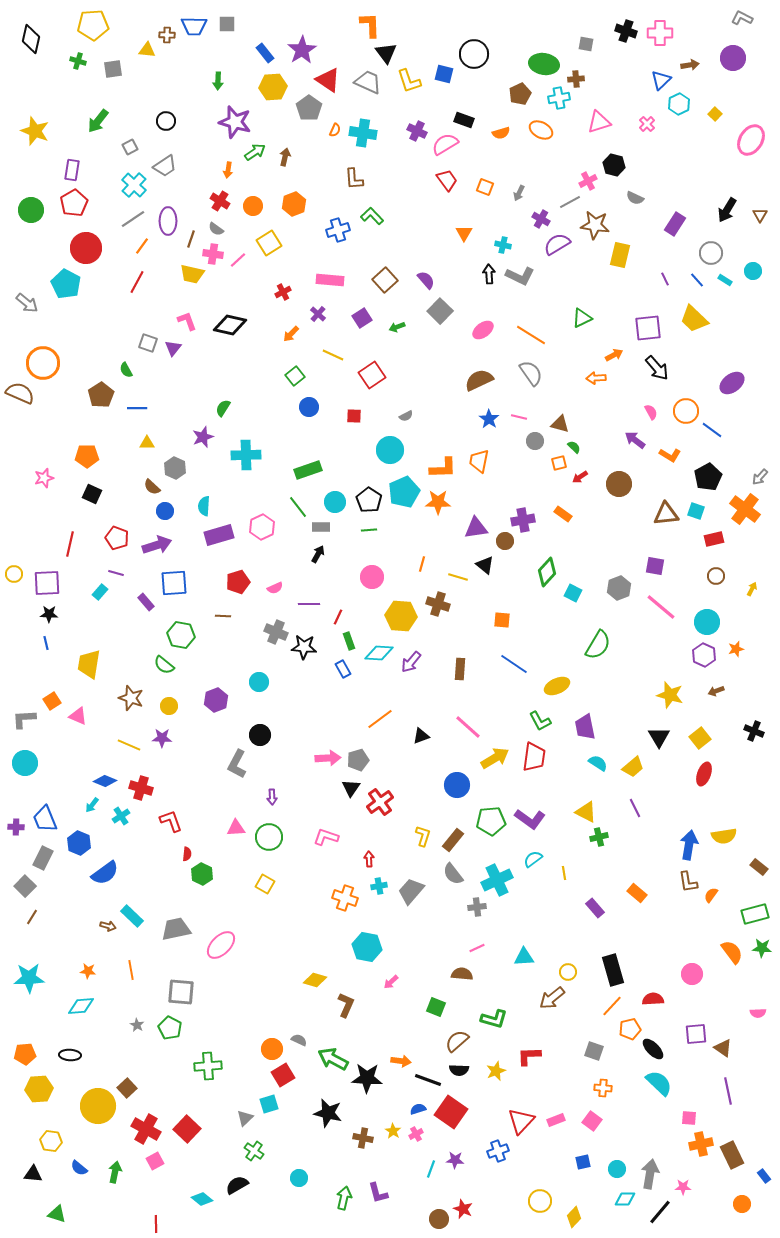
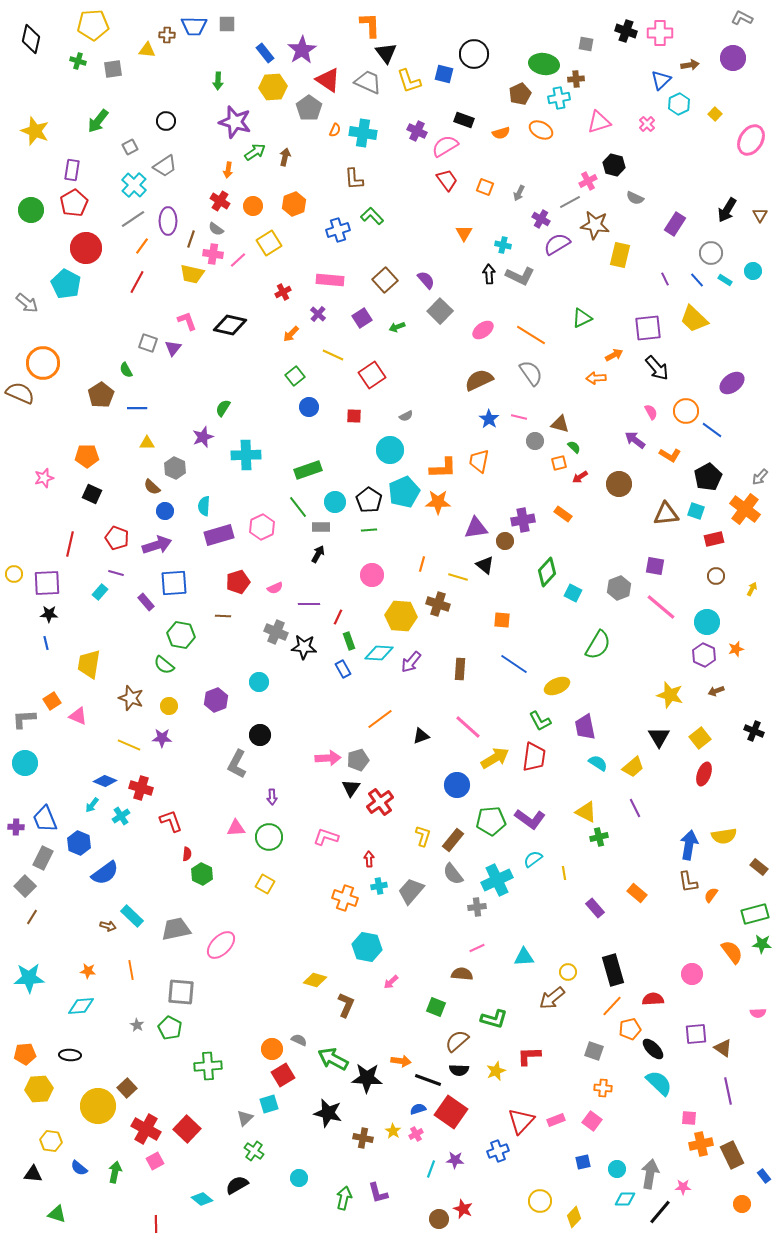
pink semicircle at (445, 144): moved 2 px down
pink circle at (372, 577): moved 2 px up
green star at (762, 948): moved 4 px up
